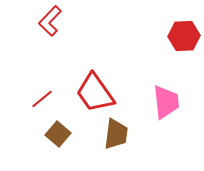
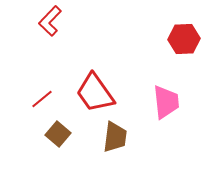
red hexagon: moved 3 px down
brown trapezoid: moved 1 px left, 3 px down
